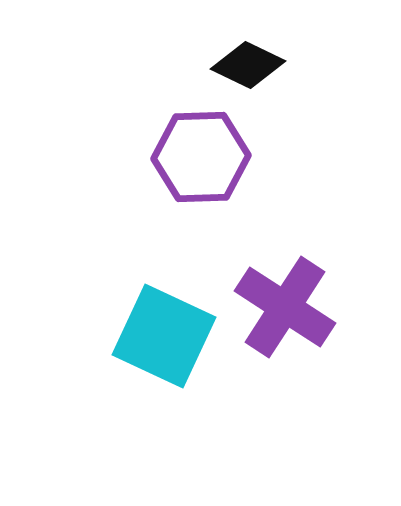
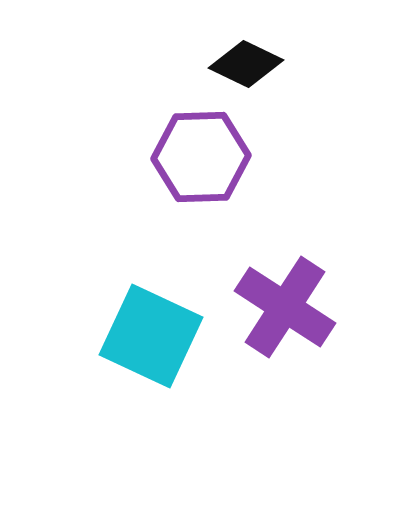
black diamond: moved 2 px left, 1 px up
cyan square: moved 13 px left
